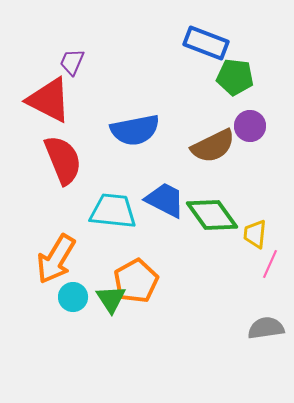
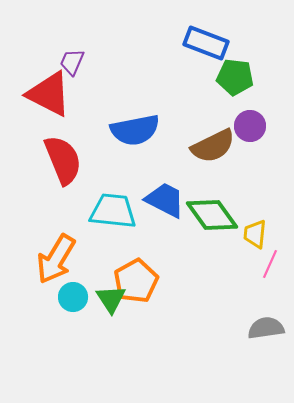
red triangle: moved 6 px up
